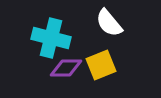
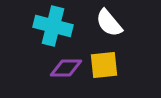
cyan cross: moved 2 px right, 12 px up
yellow square: moved 3 px right; rotated 16 degrees clockwise
